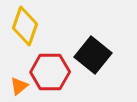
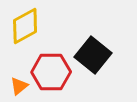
yellow diamond: rotated 42 degrees clockwise
red hexagon: moved 1 px right
